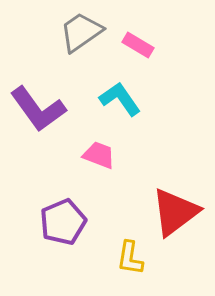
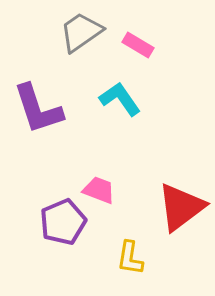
purple L-shape: rotated 18 degrees clockwise
pink trapezoid: moved 35 px down
red triangle: moved 6 px right, 5 px up
